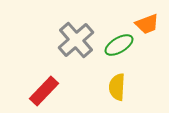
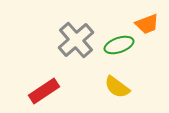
green ellipse: rotated 12 degrees clockwise
yellow semicircle: rotated 56 degrees counterclockwise
red rectangle: rotated 12 degrees clockwise
